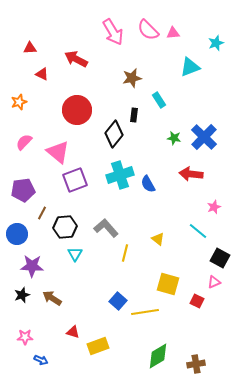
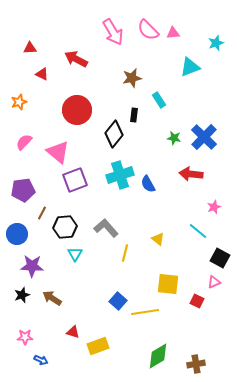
yellow square at (168, 284): rotated 10 degrees counterclockwise
